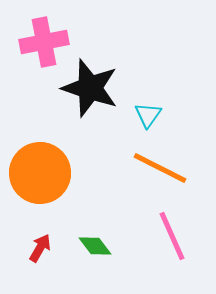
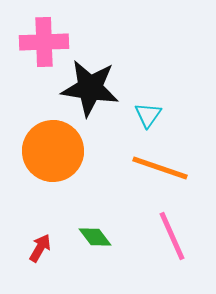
pink cross: rotated 9 degrees clockwise
black star: rotated 10 degrees counterclockwise
orange line: rotated 8 degrees counterclockwise
orange circle: moved 13 px right, 22 px up
green diamond: moved 9 px up
